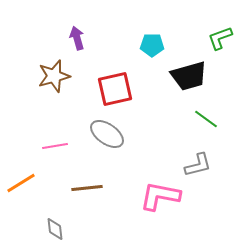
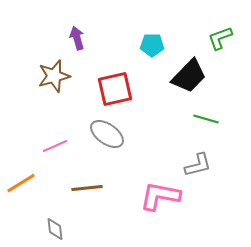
black trapezoid: rotated 30 degrees counterclockwise
green line: rotated 20 degrees counterclockwise
pink line: rotated 15 degrees counterclockwise
